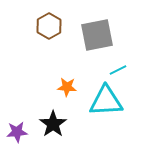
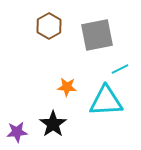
cyan line: moved 2 px right, 1 px up
